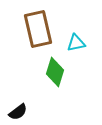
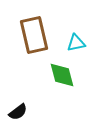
brown rectangle: moved 4 px left, 6 px down
green diamond: moved 7 px right, 3 px down; rotated 32 degrees counterclockwise
